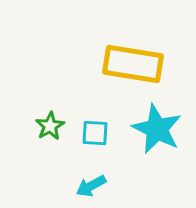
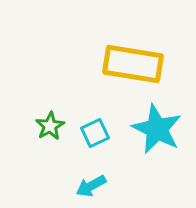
cyan square: rotated 28 degrees counterclockwise
